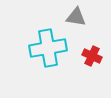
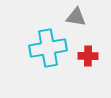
red cross: moved 4 px left; rotated 24 degrees counterclockwise
